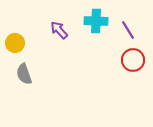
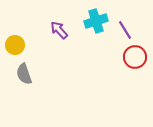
cyan cross: rotated 20 degrees counterclockwise
purple line: moved 3 px left
yellow circle: moved 2 px down
red circle: moved 2 px right, 3 px up
